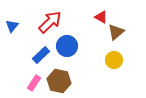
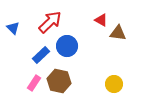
red triangle: moved 3 px down
blue triangle: moved 1 px right, 2 px down; rotated 24 degrees counterclockwise
brown triangle: moved 2 px right, 1 px down; rotated 48 degrees clockwise
yellow circle: moved 24 px down
